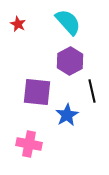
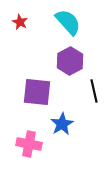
red star: moved 2 px right, 2 px up
black line: moved 2 px right
blue star: moved 5 px left, 9 px down
